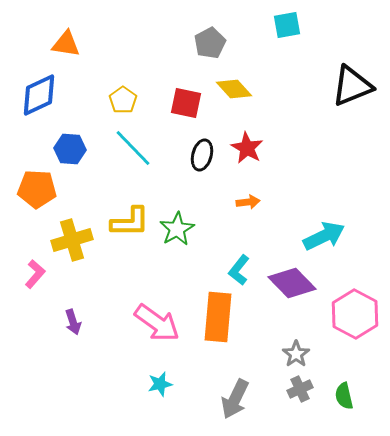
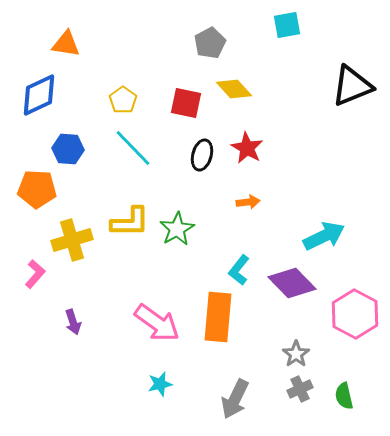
blue hexagon: moved 2 px left
